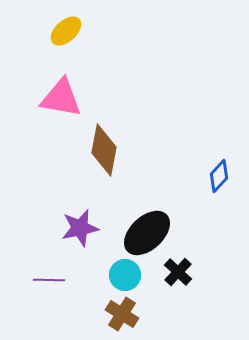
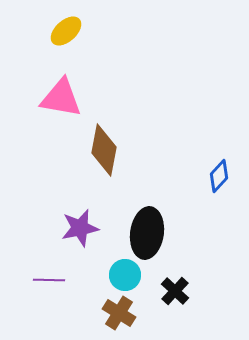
black ellipse: rotated 39 degrees counterclockwise
black cross: moved 3 px left, 19 px down
brown cross: moved 3 px left, 1 px up
